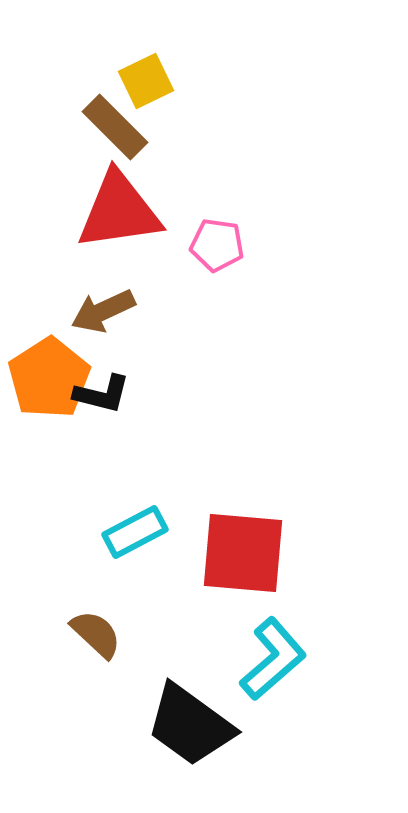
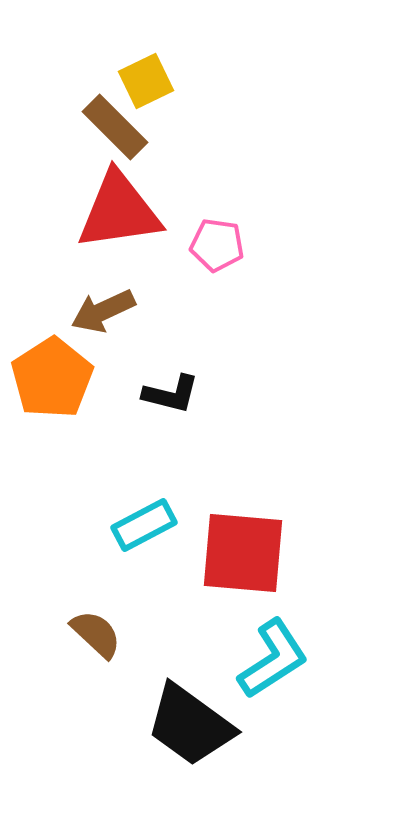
orange pentagon: moved 3 px right
black L-shape: moved 69 px right
cyan rectangle: moved 9 px right, 7 px up
cyan L-shape: rotated 8 degrees clockwise
